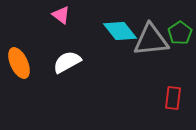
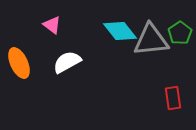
pink triangle: moved 9 px left, 10 px down
red rectangle: rotated 15 degrees counterclockwise
